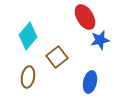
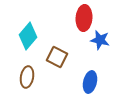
red ellipse: moved 1 px left, 1 px down; rotated 35 degrees clockwise
blue star: rotated 24 degrees clockwise
brown square: rotated 25 degrees counterclockwise
brown ellipse: moved 1 px left
